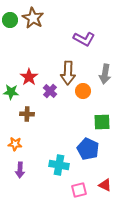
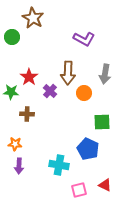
green circle: moved 2 px right, 17 px down
orange circle: moved 1 px right, 2 px down
purple arrow: moved 1 px left, 4 px up
